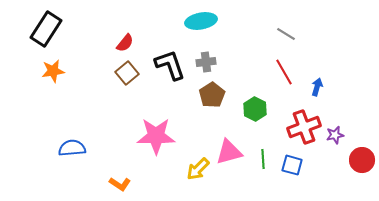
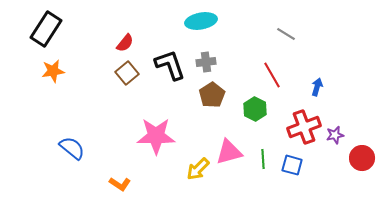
red line: moved 12 px left, 3 px down
blue semicircle: rotated 44 degrees clockwise
red circle: moved 2 px up
